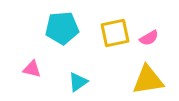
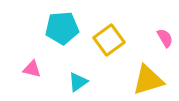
yellow square: moved 6 px left, 7 px down; rotated 24 degrees counterclockwise
pink semicircle: moved 16 px right; rotated 90 degrees counterclockwise
yellow triangle: rotated 8 degrees counterclockwise
